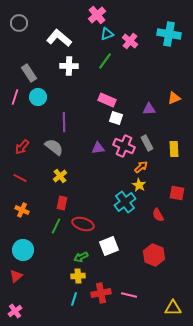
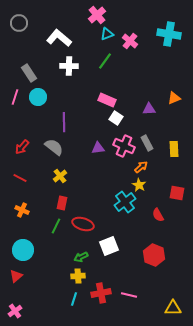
white square at (116, 118): rotated 16 degrees clockwise
